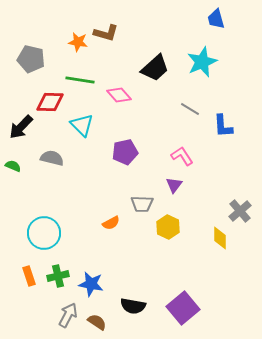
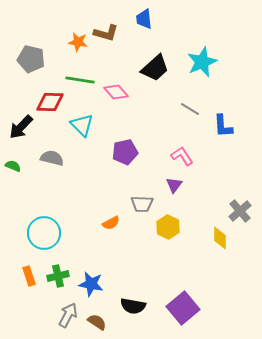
blue trapezoid: moved 72 px left; rotated 10 degrees clockwise
pink diamond: moved 3 px left, 3 px up
